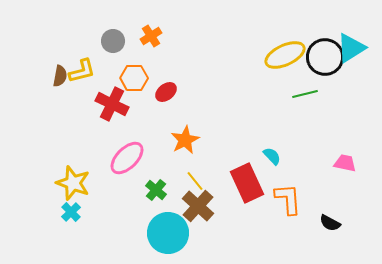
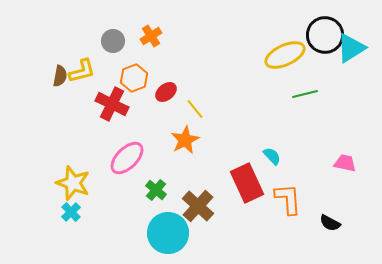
black circle: moved 22 px up
orange hexagon: rotated 20 degrees counterclockwise
yellow line: moved 72 px up
